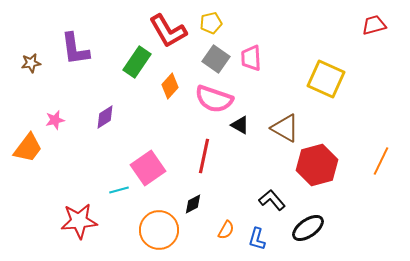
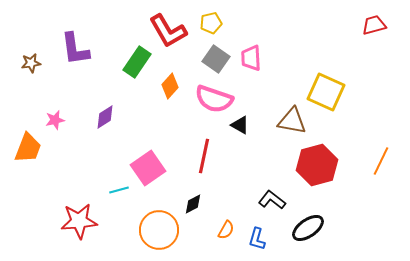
yellow square: moved 13 px down
brown triangle: moved 7 px right, 7 px up; rotated 20 degrees counterclockwise
orange trapezoid: rotated 16 degrees counterclockwise
black L-shape: rotated 12 degrees counterclockwise
